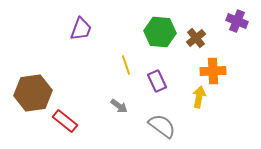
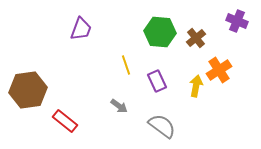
orange cross: moved 6 px right, 1 px up; rotated 30 degrees counterclockwise
brown hexagon: moved 5 px left, 3 px up
yellow arrow: moved 3 px left, 11 px up
